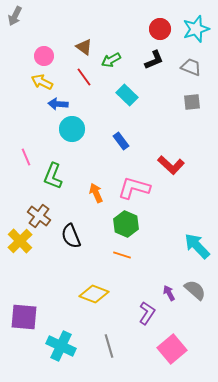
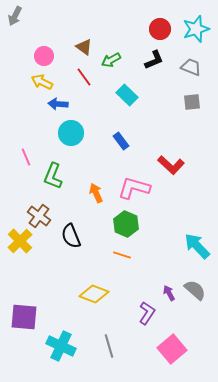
cyan circle: moved 1 px left, 4 px down
